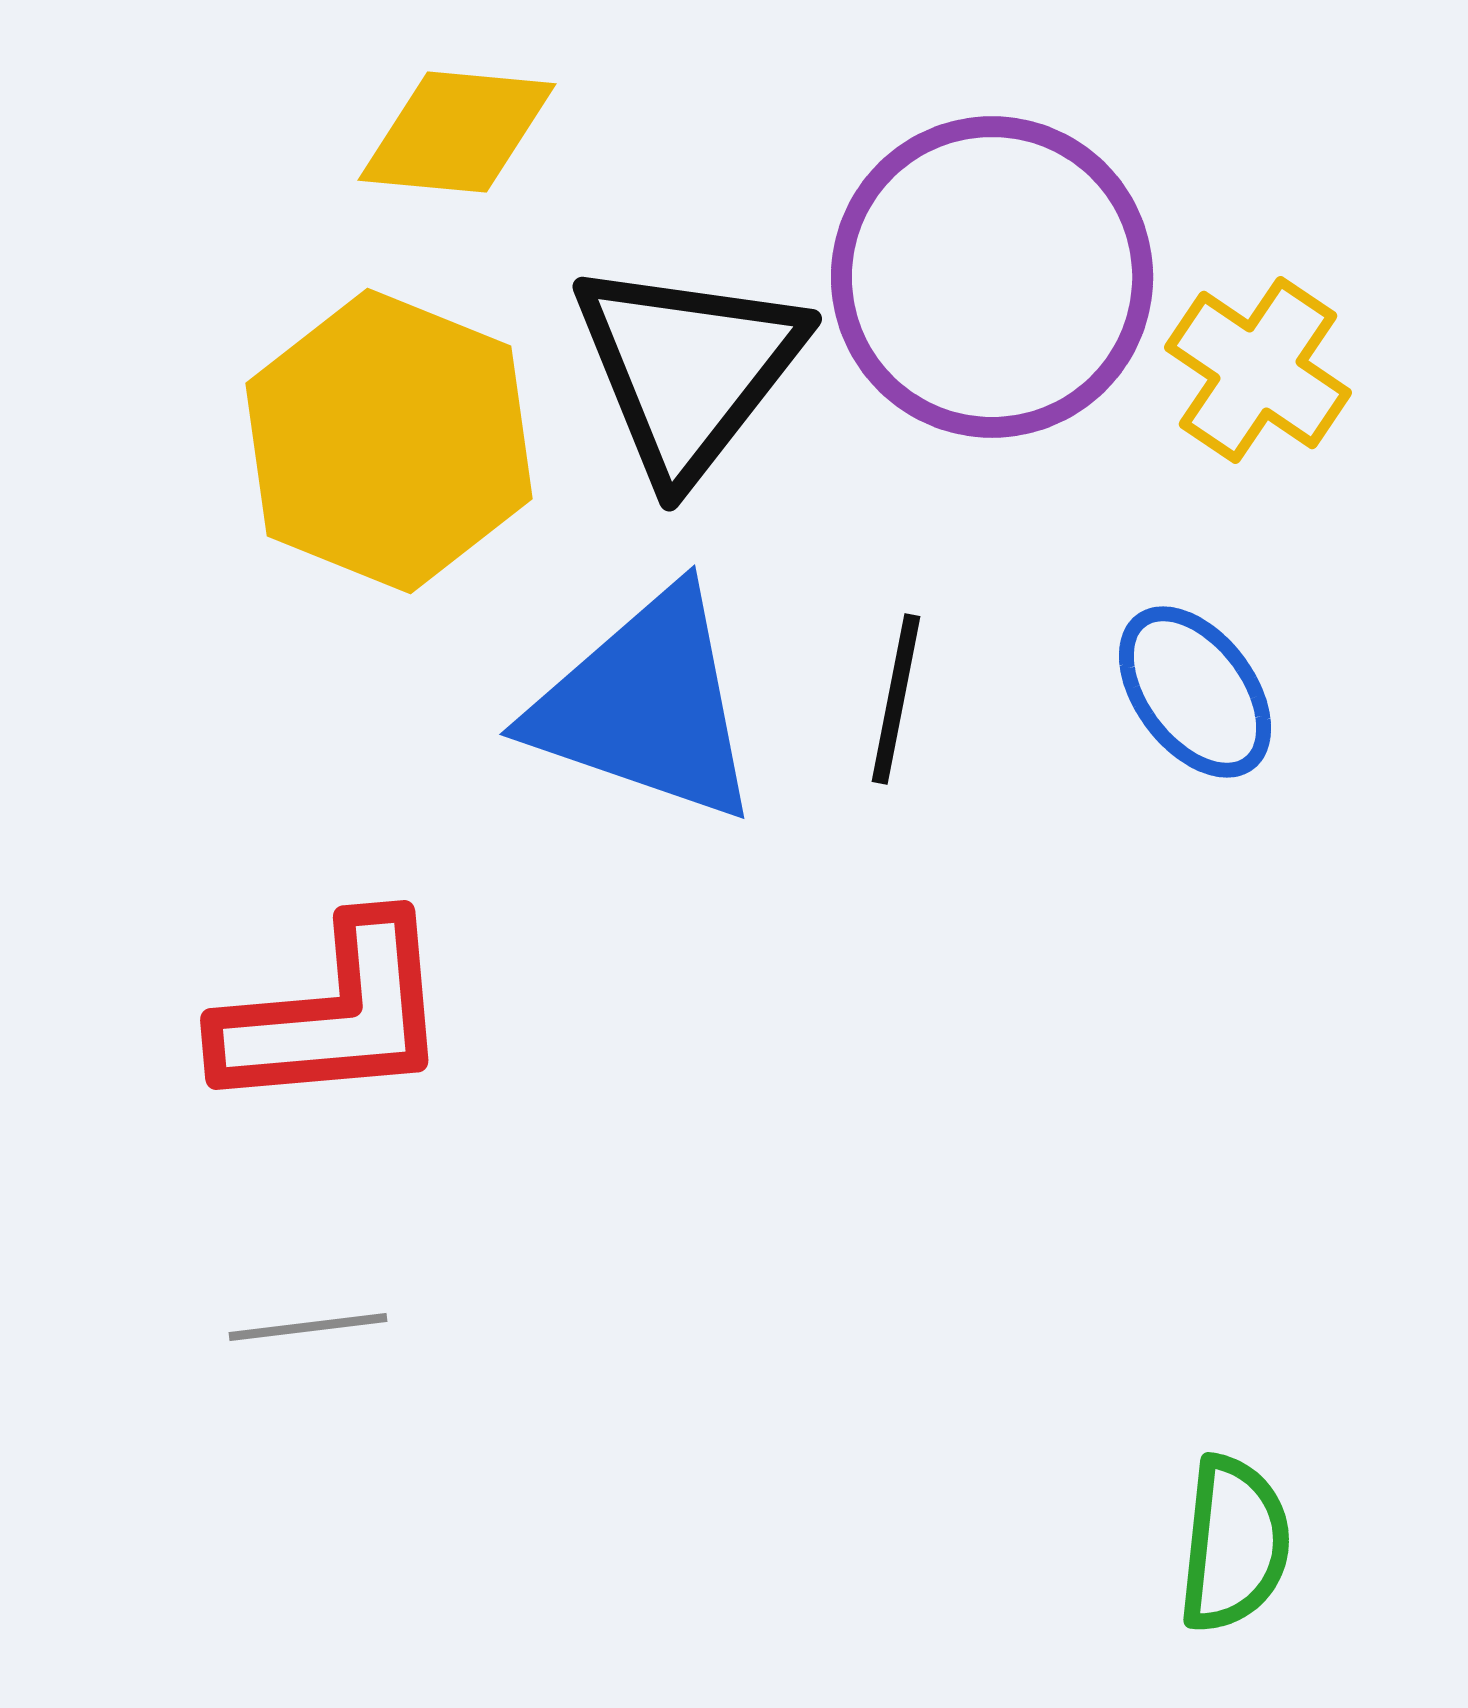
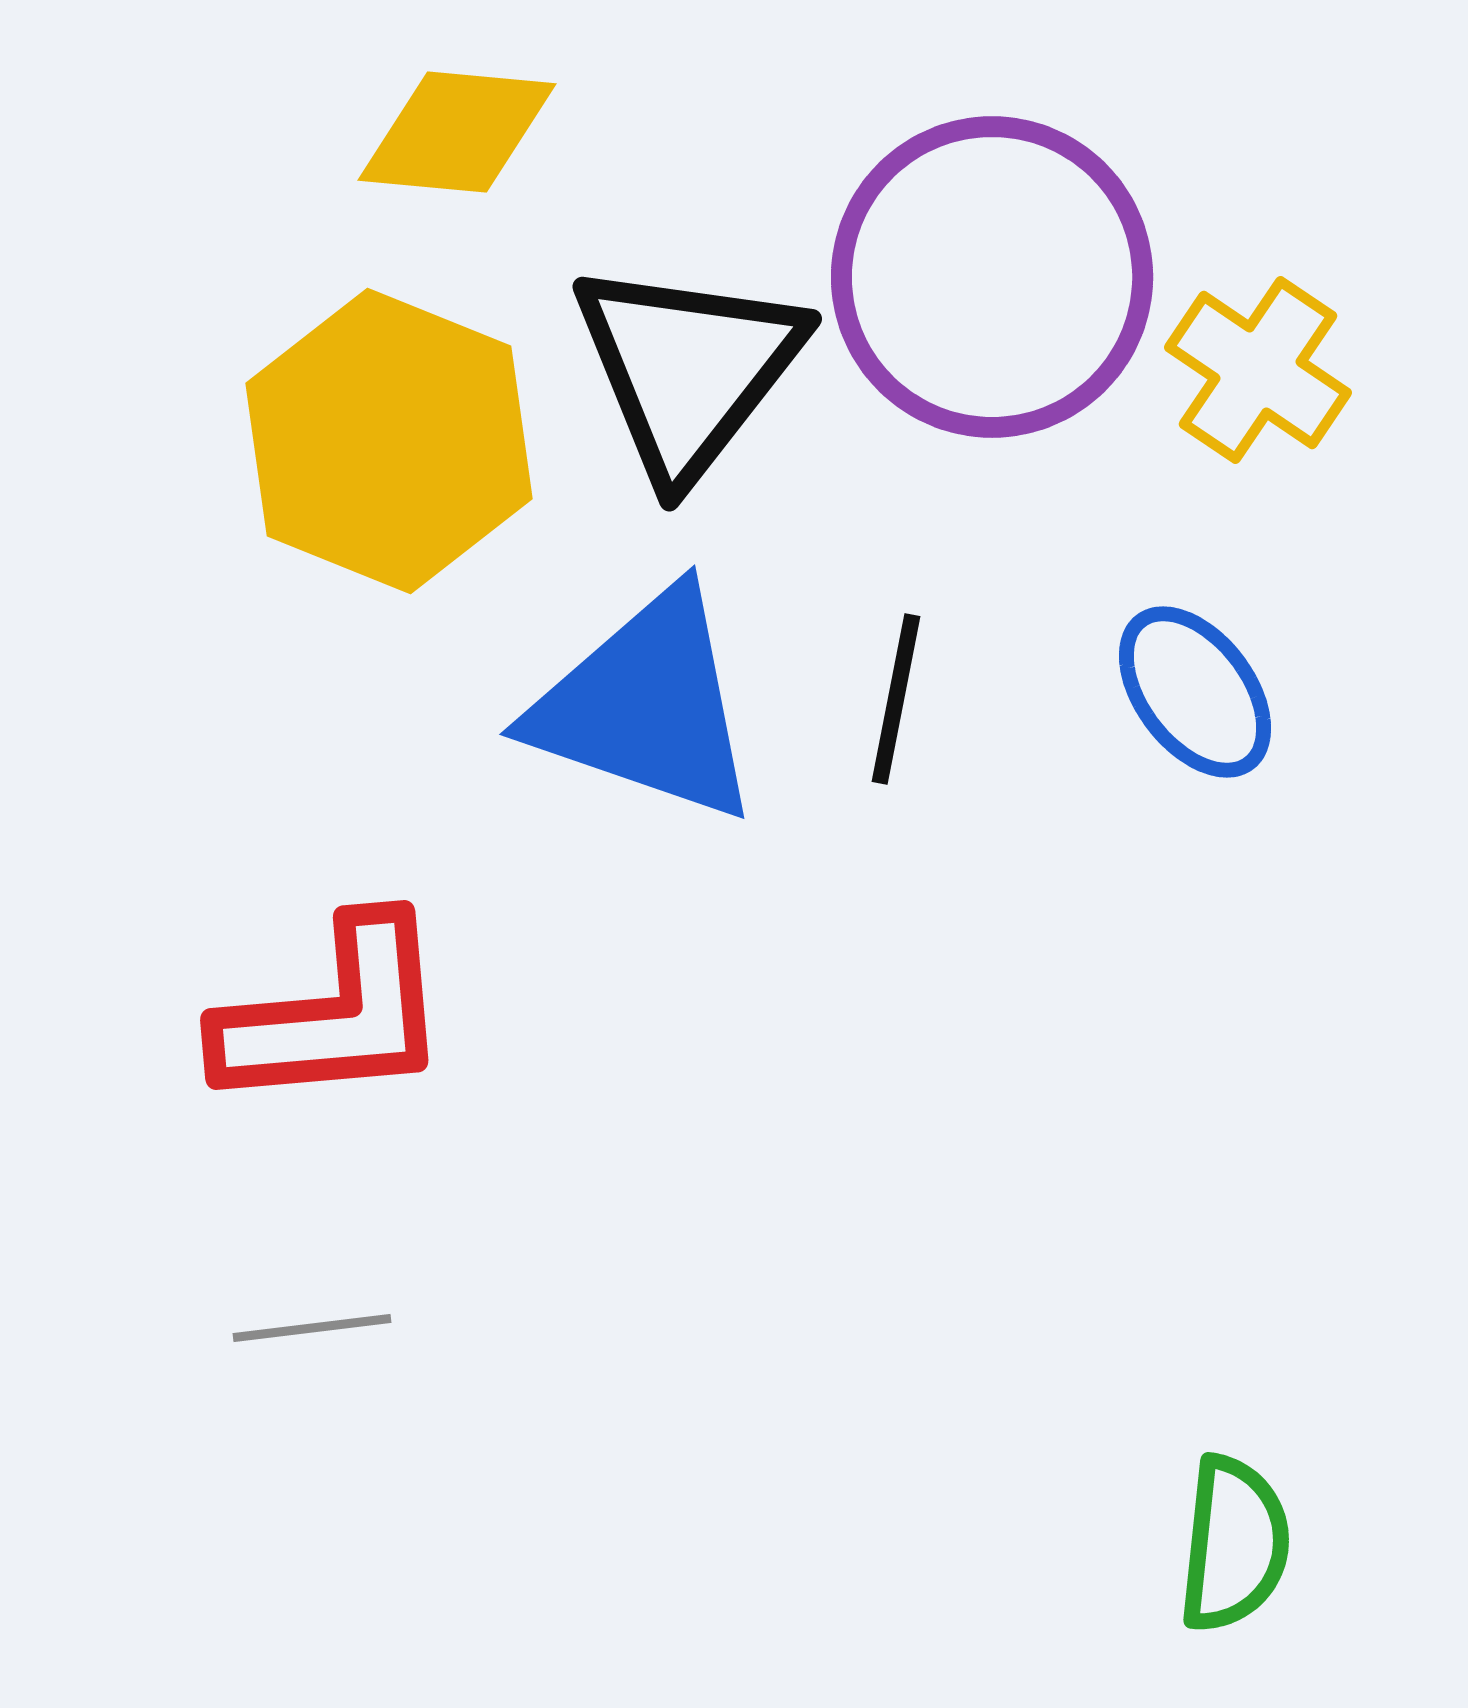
gray line: moved 4 px right, 1 px down
